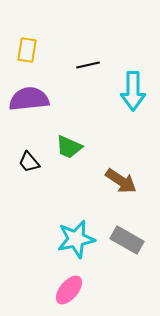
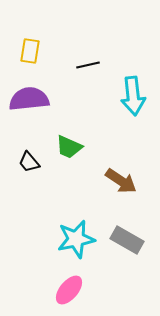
yellow rectangle: moved 3 px right, 1 px down
cyan arrow: moved 5 px down; rotated 6 degrees counterclockwise
